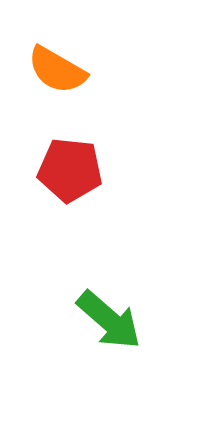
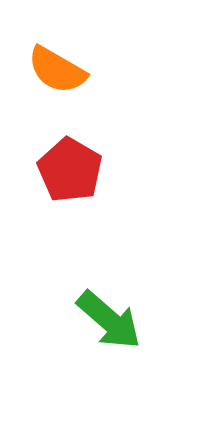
red pentagon: rotated 24 degrees clockwise
